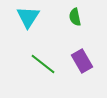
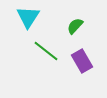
green semicircle: moved 9 px down; rotated 54 degrees clockwise
green line: moved 3 px right, 13 px up
